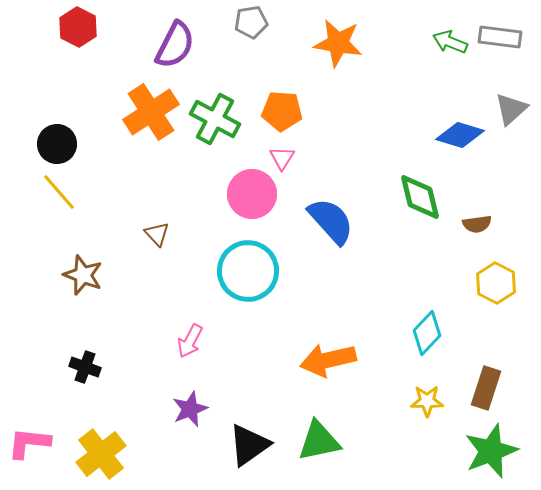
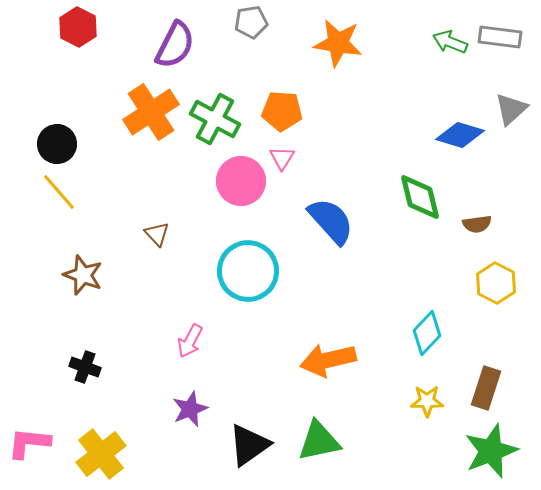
pink circle: moved 11 px left, 13 px up
